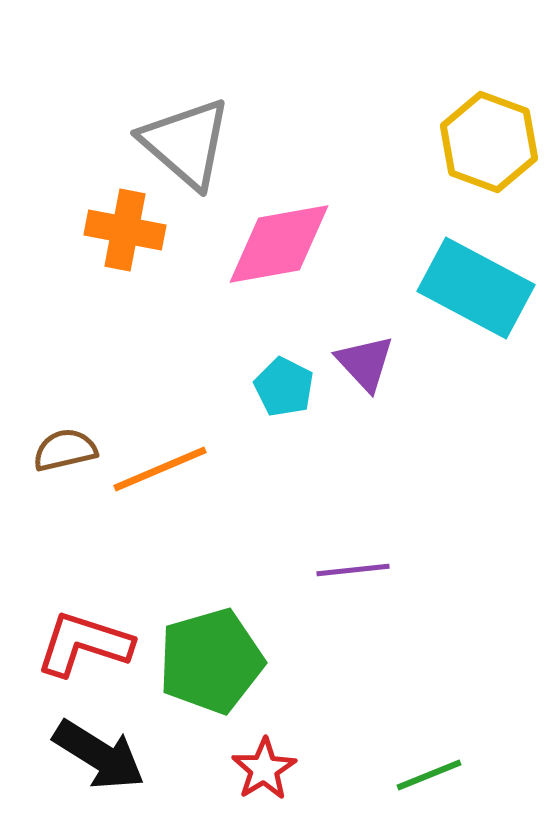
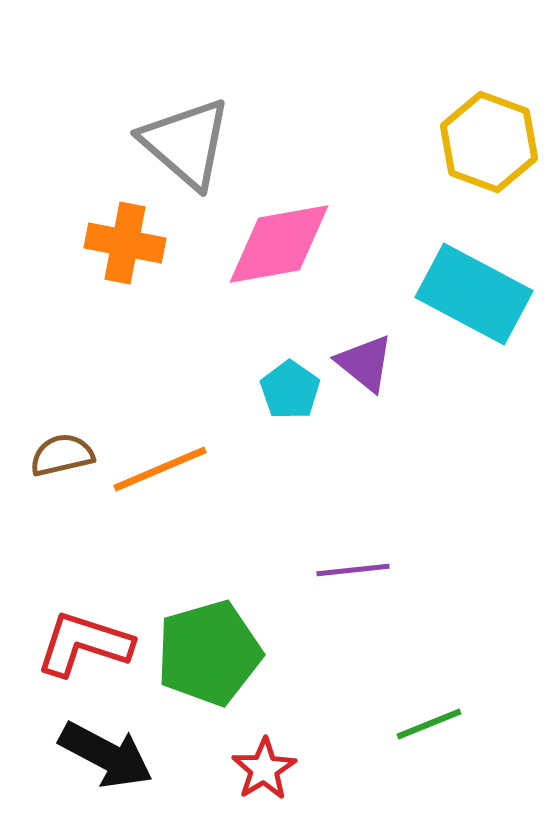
orange cross: moved 13 px down
cyan rectangle: moved 2 px left, 6 px down
purple triangle: rotated 8 degrees counterclockwise
cyan pentagon: moved 6 px right, 3 px down; rotated 8 degrees clockwise
brown semicircle: moved 3 px left, 5 px down
green pentagon: moved 2 px left, 8 px up
black arrow: moved 7 px right; rotated 4 degrees counterclockwise
green line: moved 51 px up
